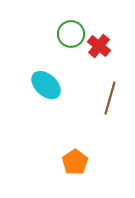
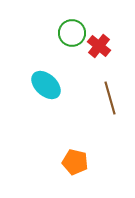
green circle: moved 1 px right, 1 px up
brown line: rotated 32 degrees counterclockwise
orange pentagon: rotated 25 degrees counterclockwise
